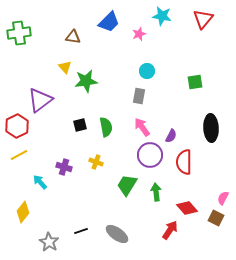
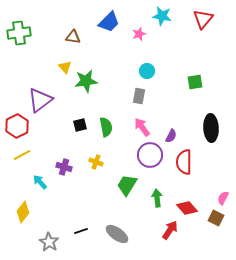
yellow line: moved 3 px right
green arrow: moved 1 px right, 6 px down
